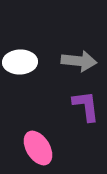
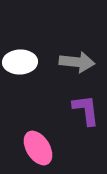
gray arrow: moved 2 px left, 1 px down
purple L-shape: moved 4 px down
